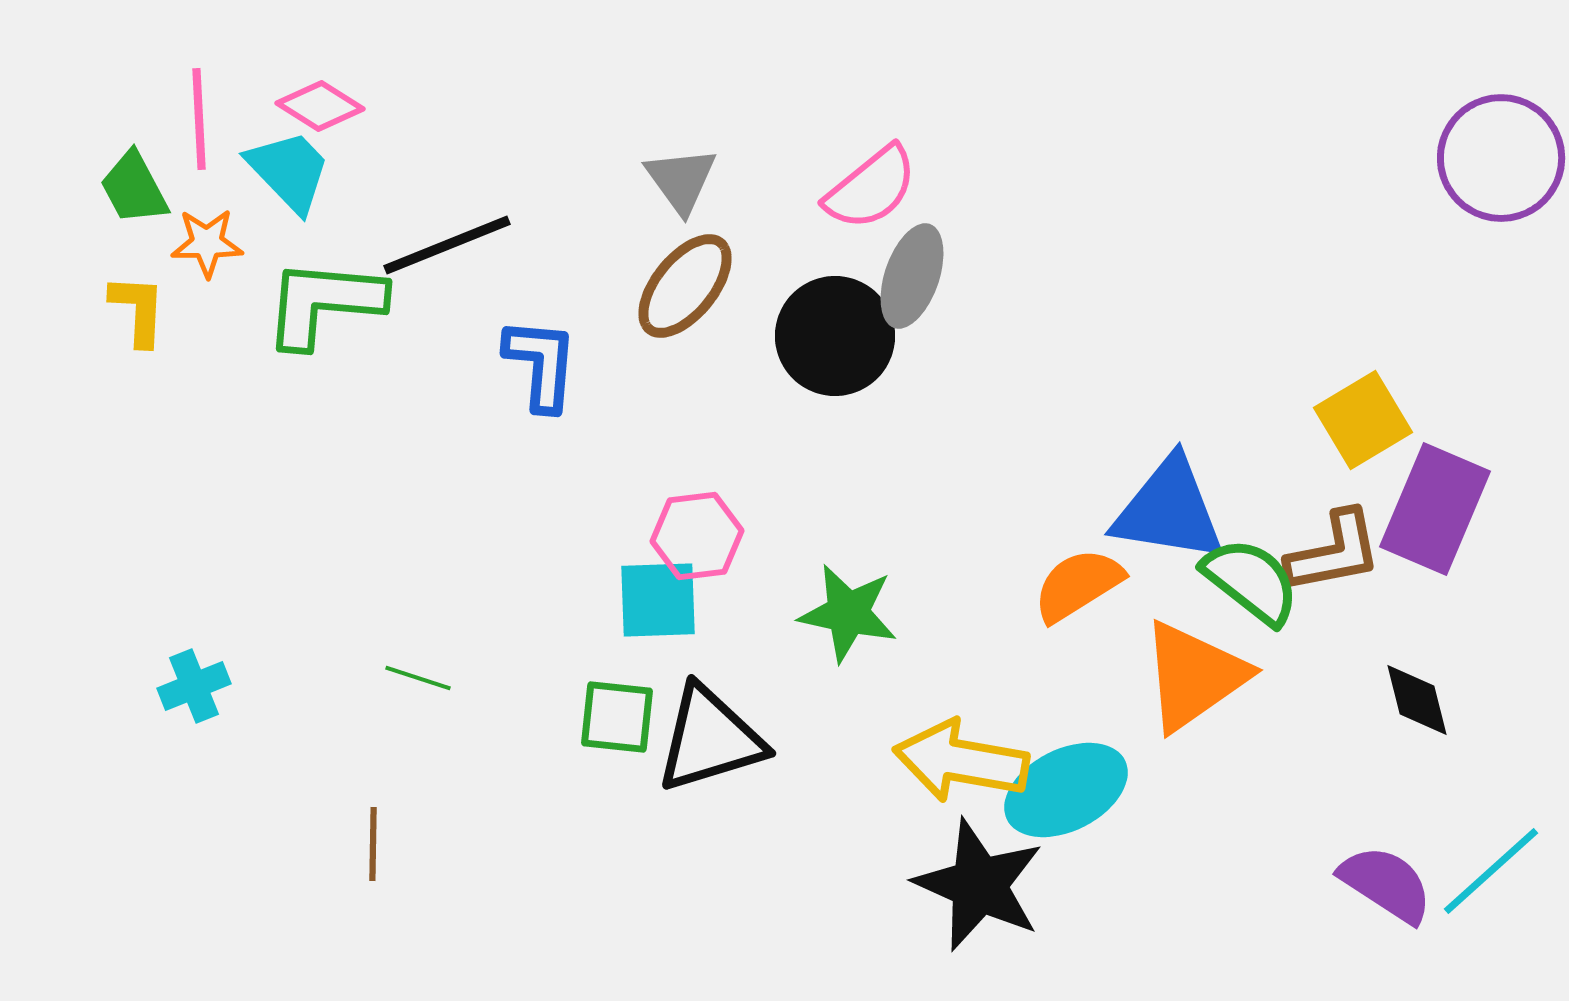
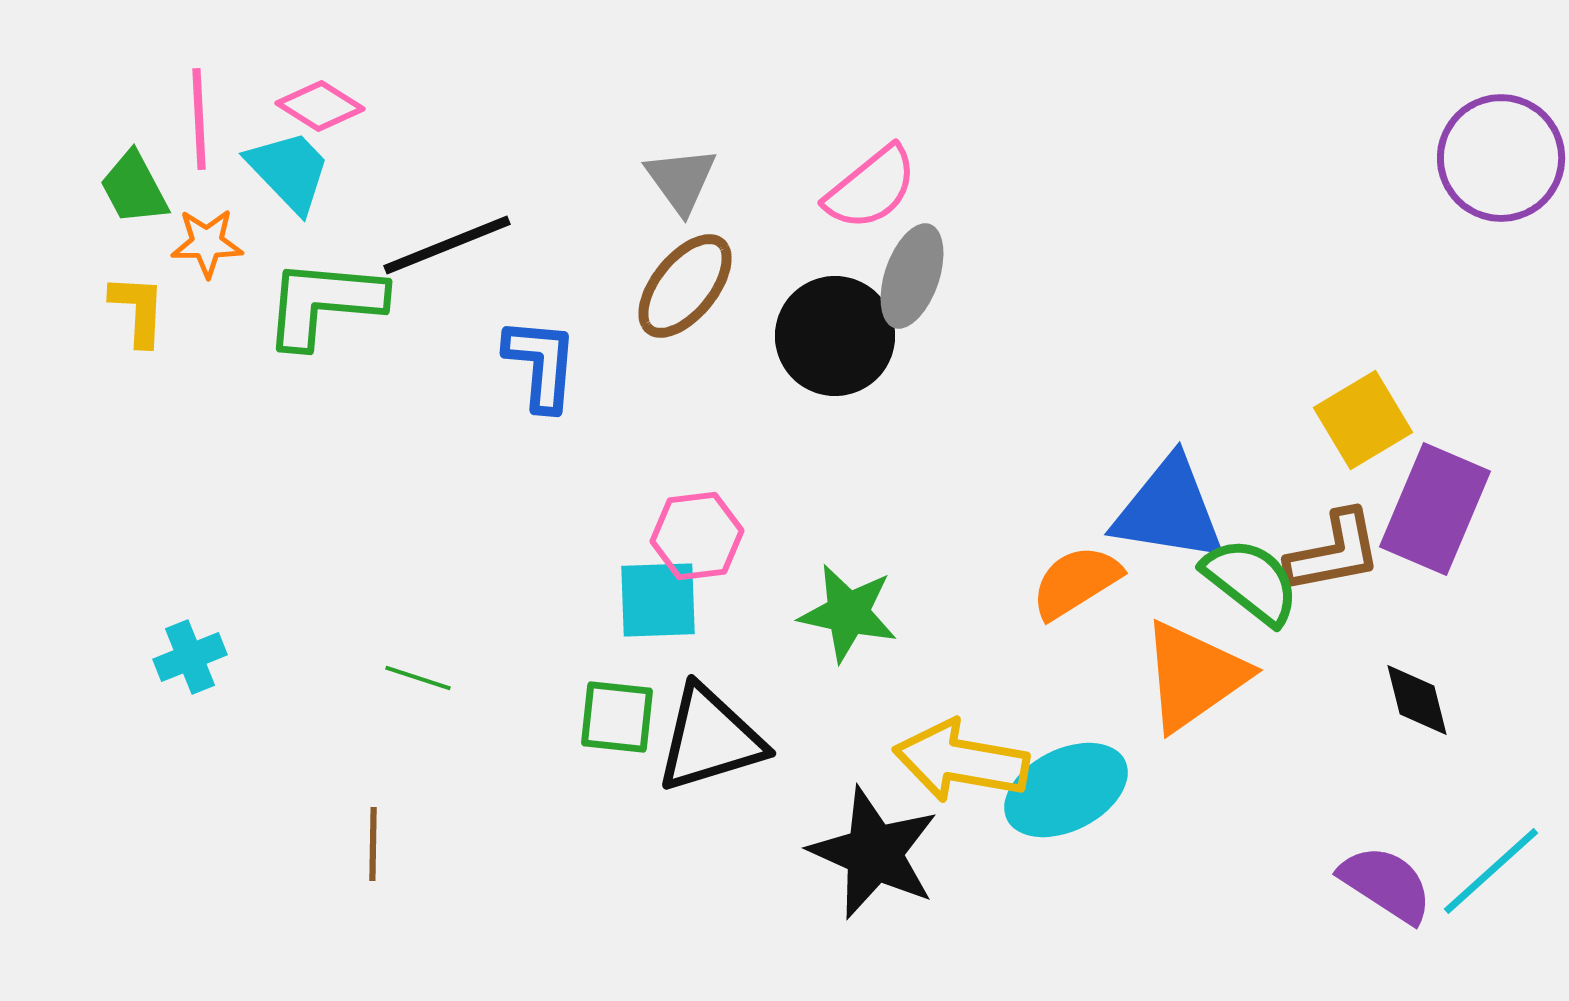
orange semicircle: moved 2 px left, 3 px up
cyan cross: moved 4 px left, 29 px up
black star: moved 105 px left, 32 px up
